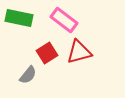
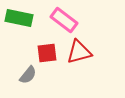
red square: rotated 25 degrees clockwise
